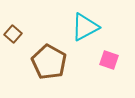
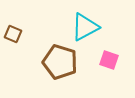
brown square: rotated 18 degrees counterclockwise
brown pentagon: moved 11 px right; rotated 12 degrees counterclockwise
